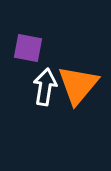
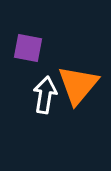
white arrow: moved 8 px down
